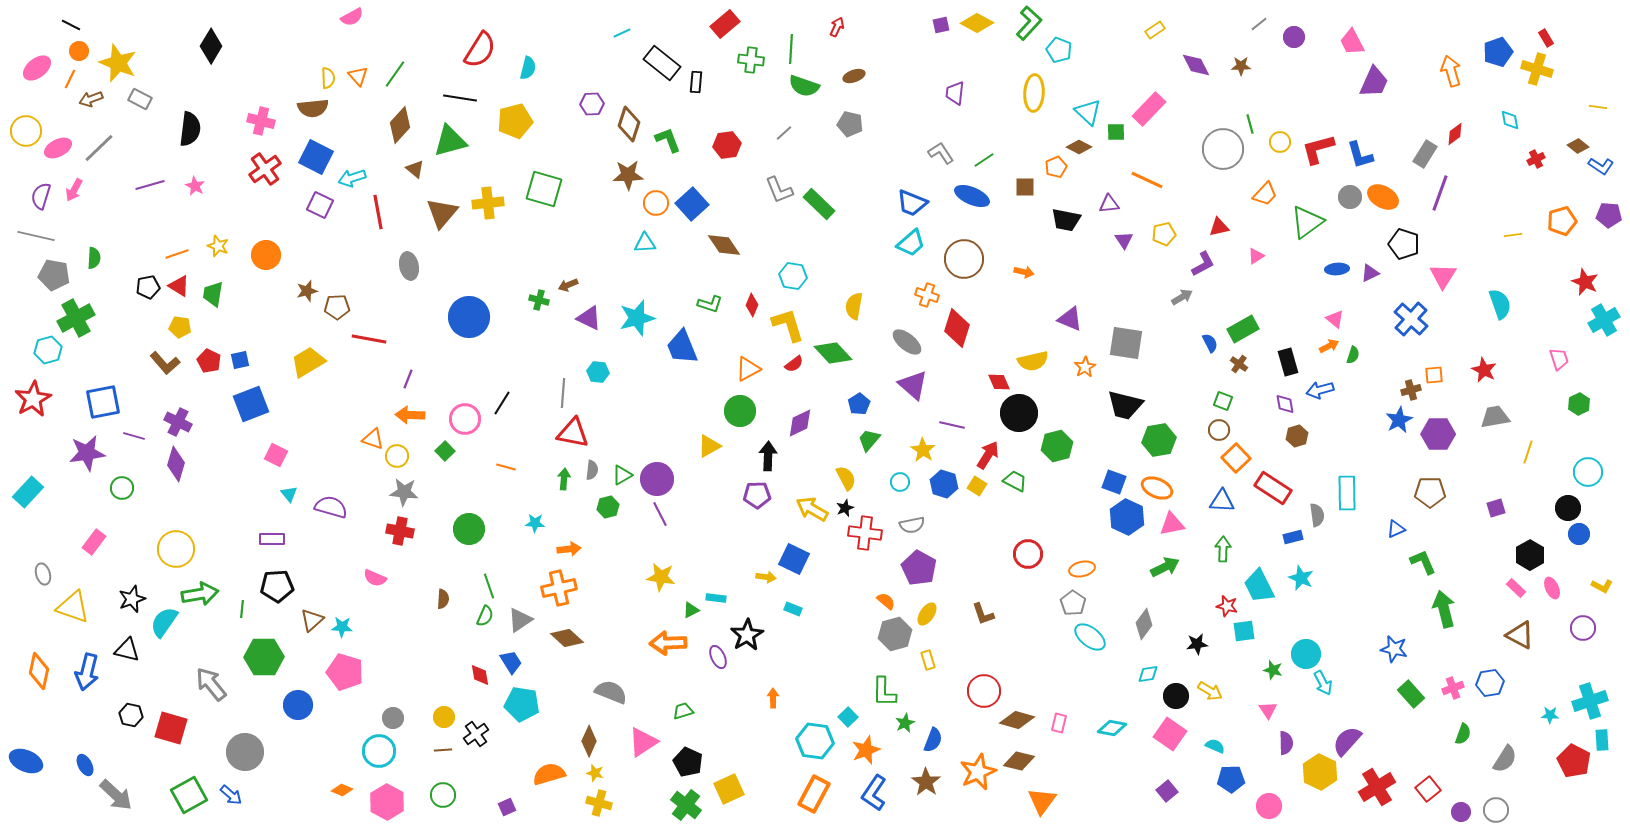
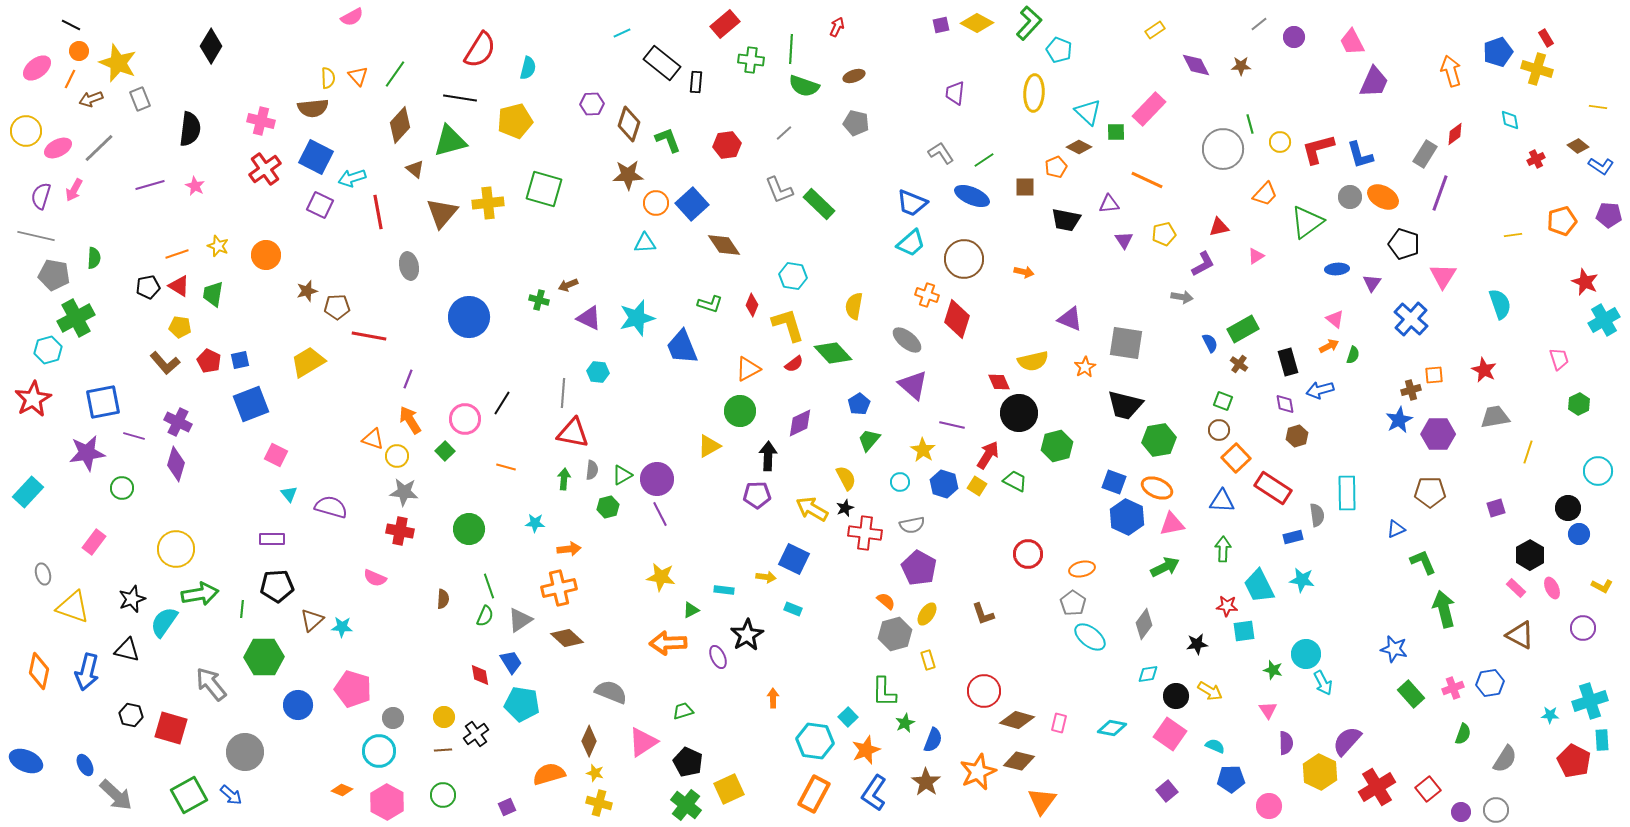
gray rectangle at (140, 99): rotated 40 degrees clockwise
gray pentagon at (850, 124): moved 6 px right, 1 px up
purple triangle at (1370, 273): moved 2 px right, 10 px down; rotated 30 degrees counterclockwise
gray arrow at (1182, 297): rotated 40 degrees clockwise
red diamond at (957, 328): moved 9 px up
red line at (369, 339): moved 3 px up
gray ellipse at (907, 342): moved 2 px up
orange arrow at (410, 415): moved 5 px down; rotated 56 degrees clockwise
cyan circle at (1588, 472): moved 10 px right, 1 px up
cyan star at (1301, 578): moved 1 px right, 2 px down; rotated 15 degrees counterclockwise
cyan rectangle at (716, 598): moved 8 px right, 8 px up
red star at (1227, 606): rotated 10 degrees counterclockwise
pink pentagon at (345, 672): moved 8 px right, 17 px down
